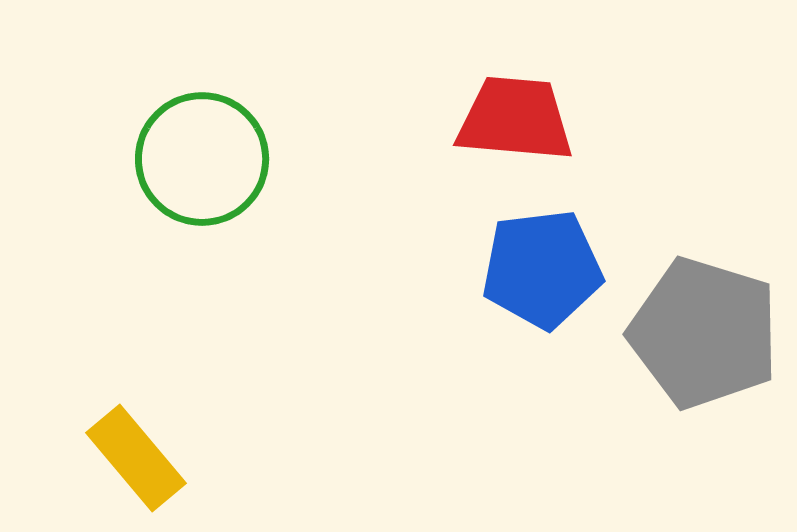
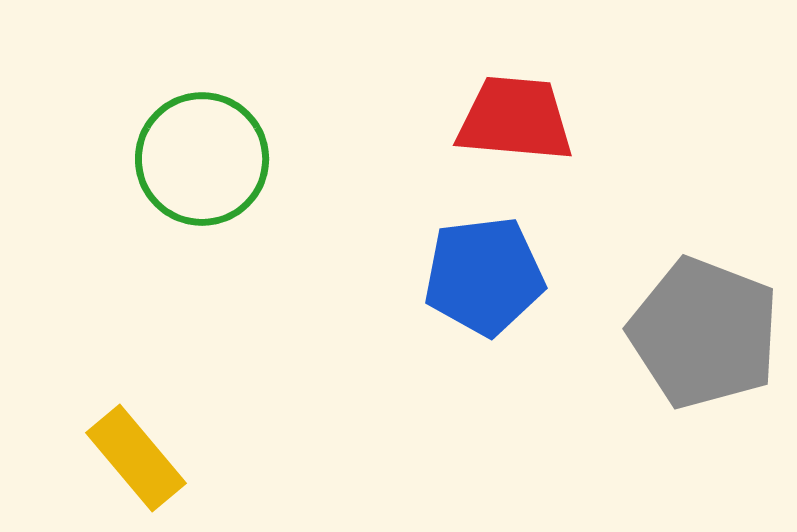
blue pentagon: moved 58 px left, 7 px down
gray pentagon: rotated 4 degrees clockwise
